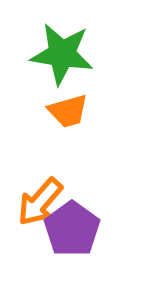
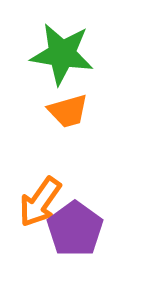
orange arrow: rotated 6 degrees counterclockwise
purple pentagon: moved 3 px right
